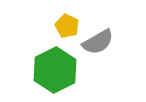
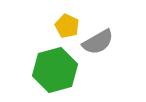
green hexagon: rotated 12 degrees clockwise
